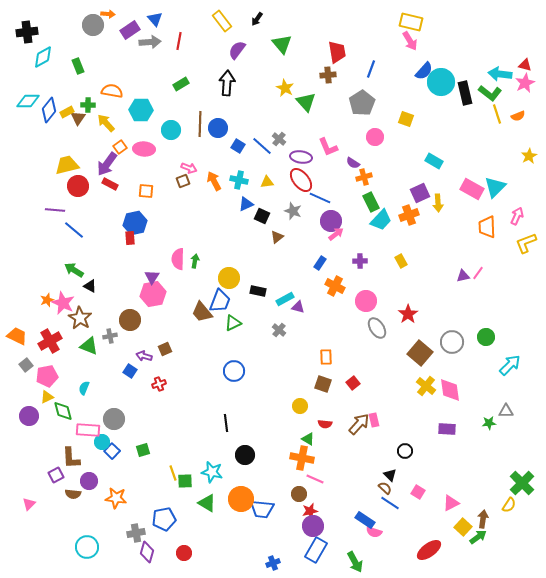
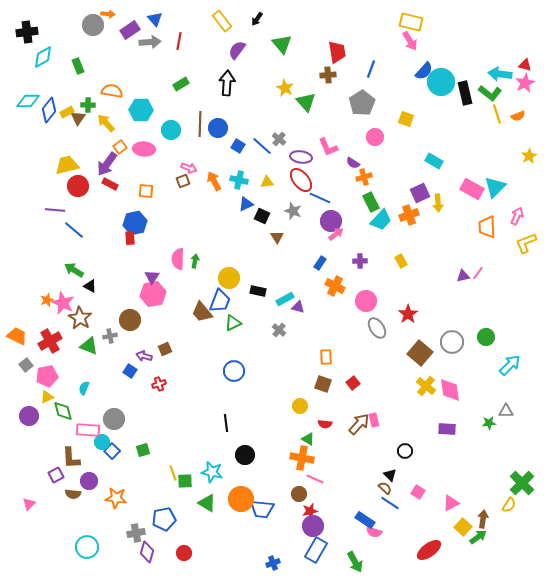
brown triangle at (277, 237): rotated 24 degrees counterclockwise
